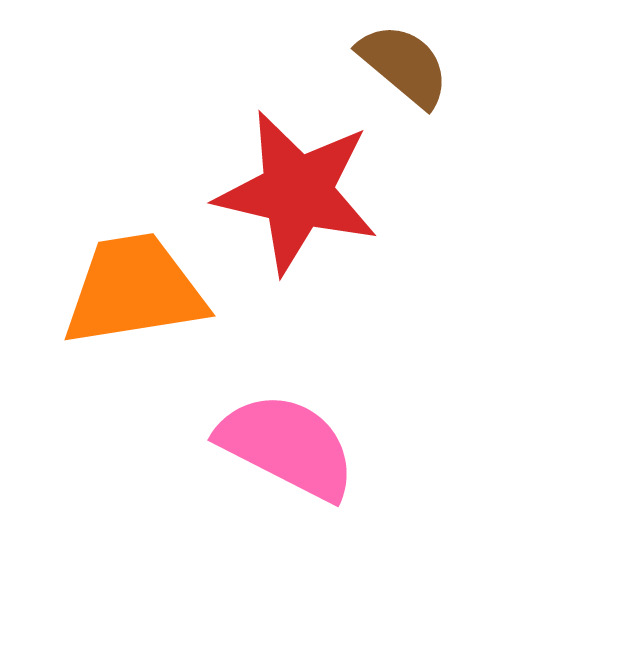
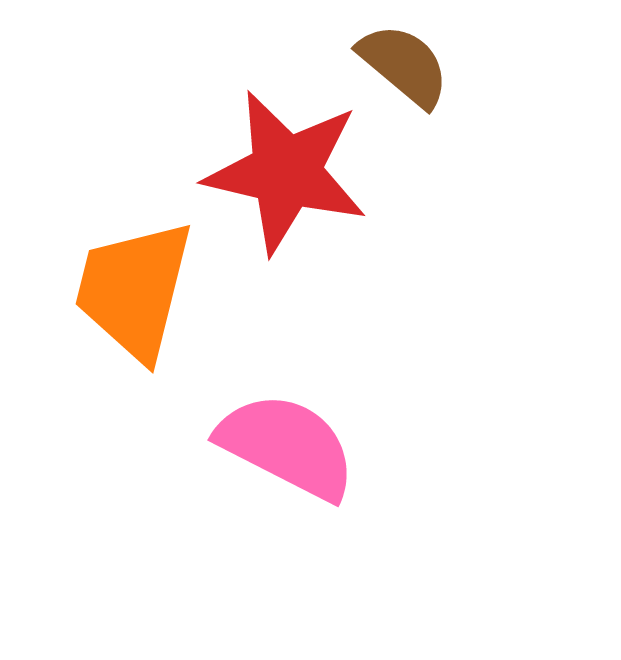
red star: moved 11 px left, 20 px up
orange trapezoid: rotated 67 degrees counterclockwise
